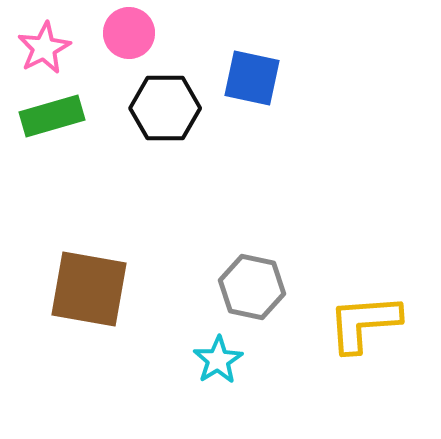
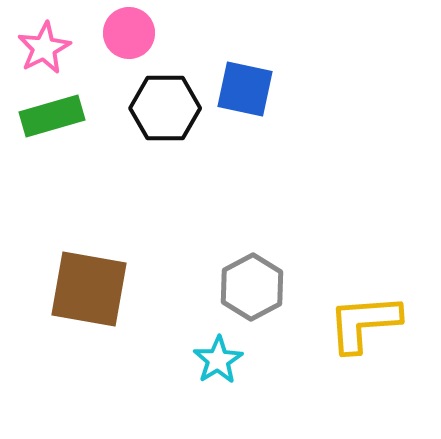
blue square: moved 7 px left, 11 px down
gray hexagon: rotated 20 degrees clockwise
